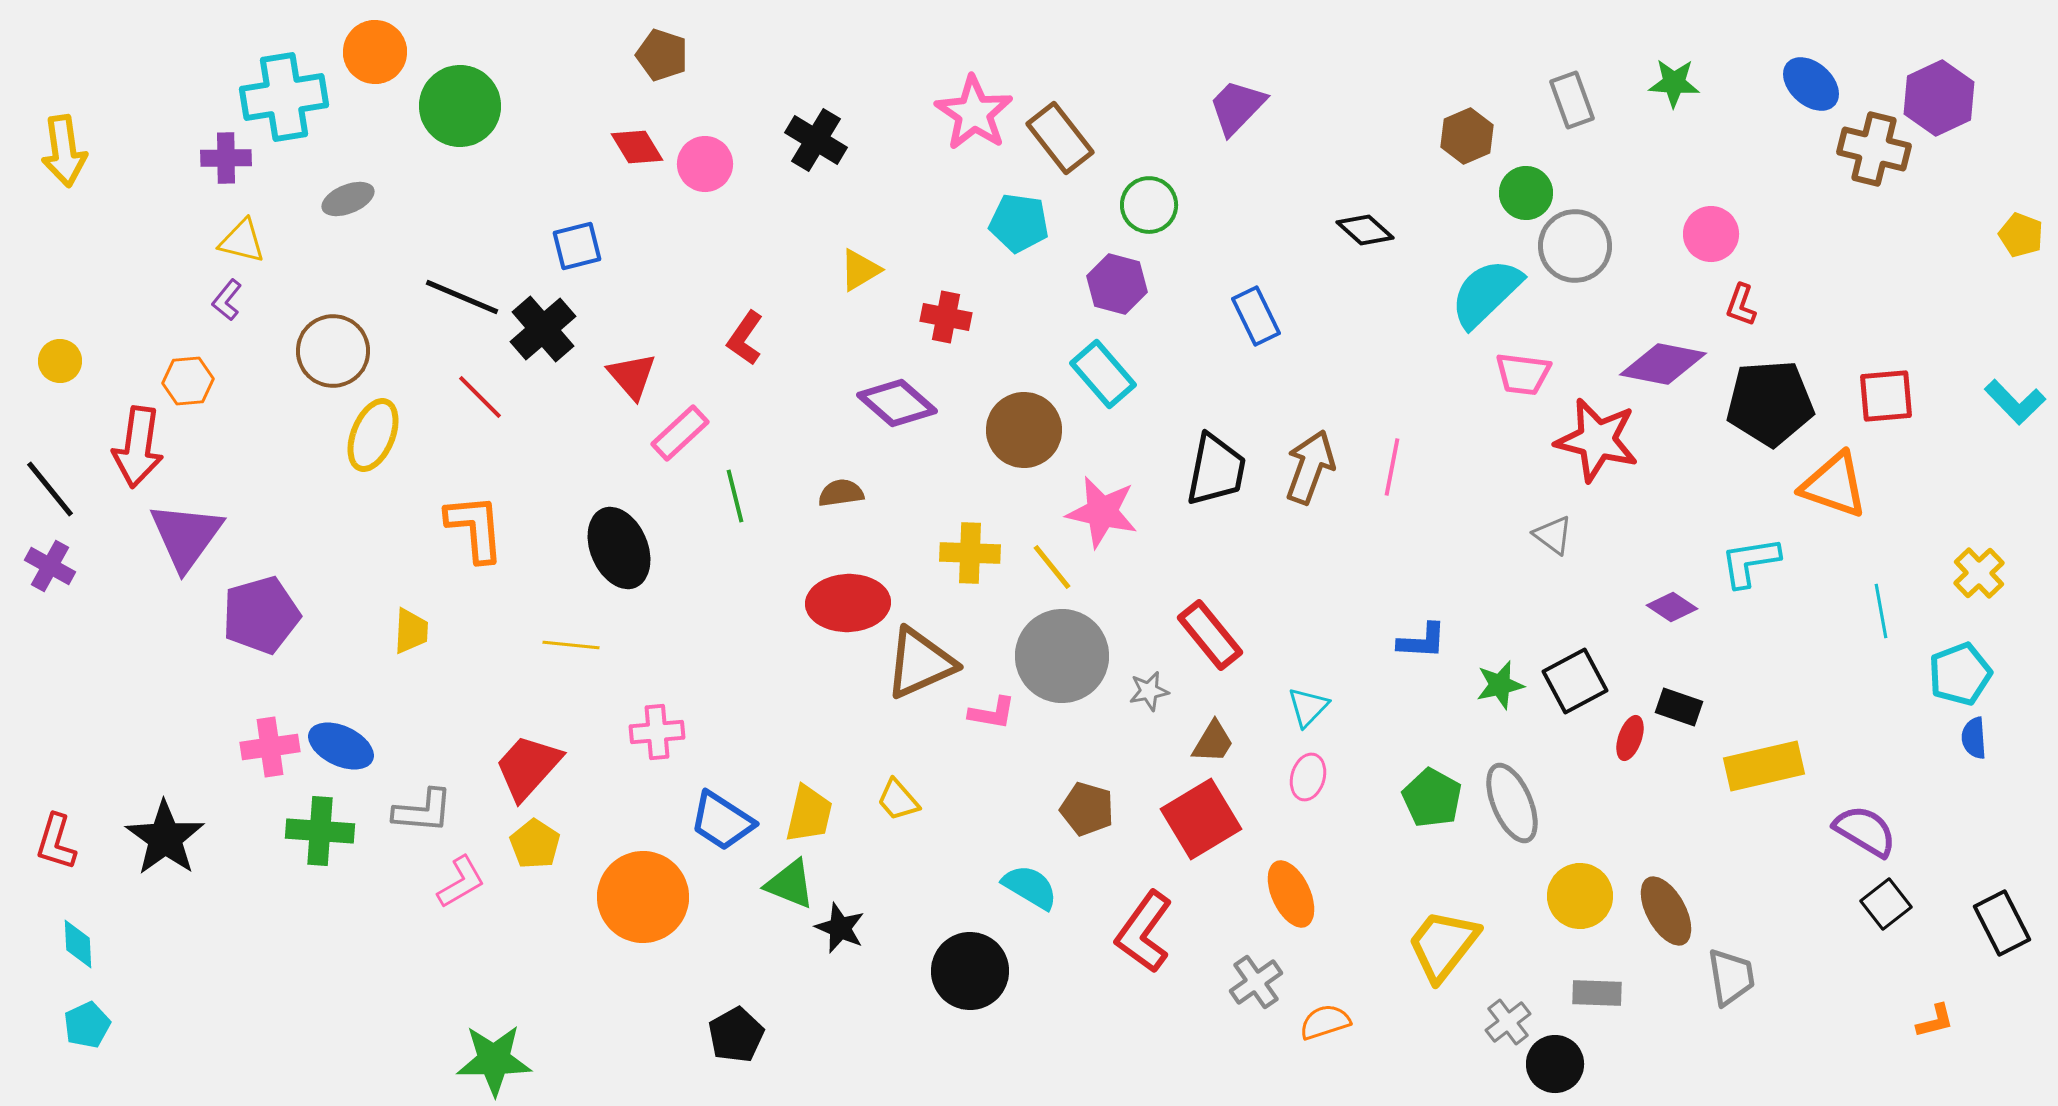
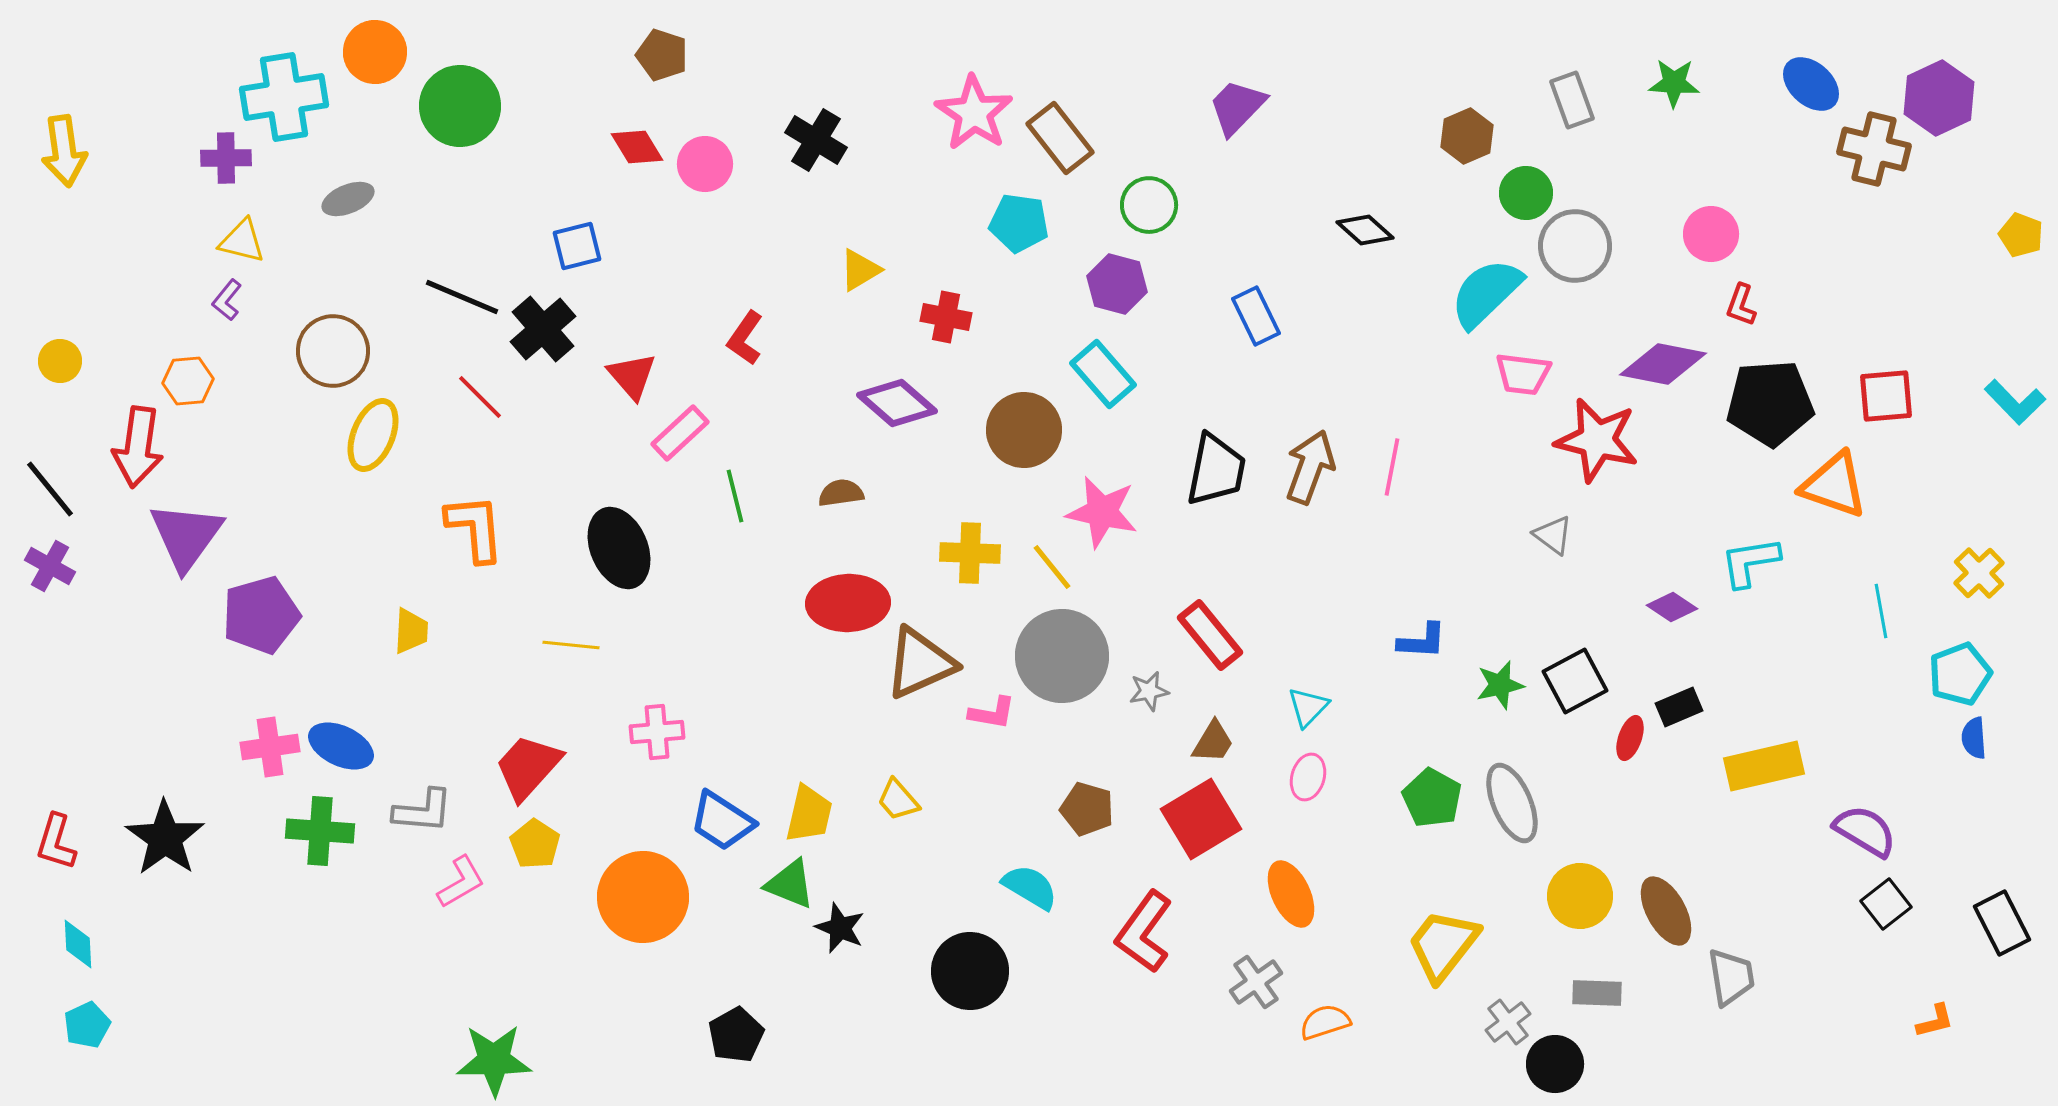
black rectangle at (1679, 707): rotated 42 degrees counterclockwise
